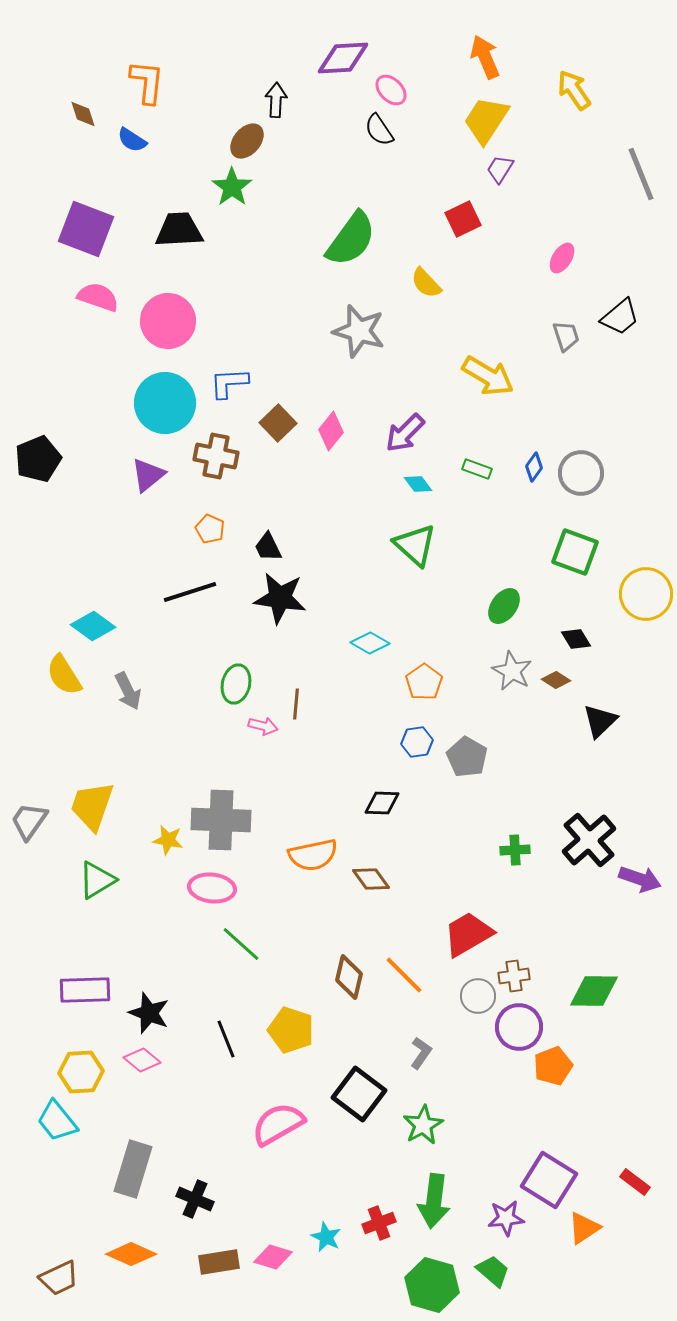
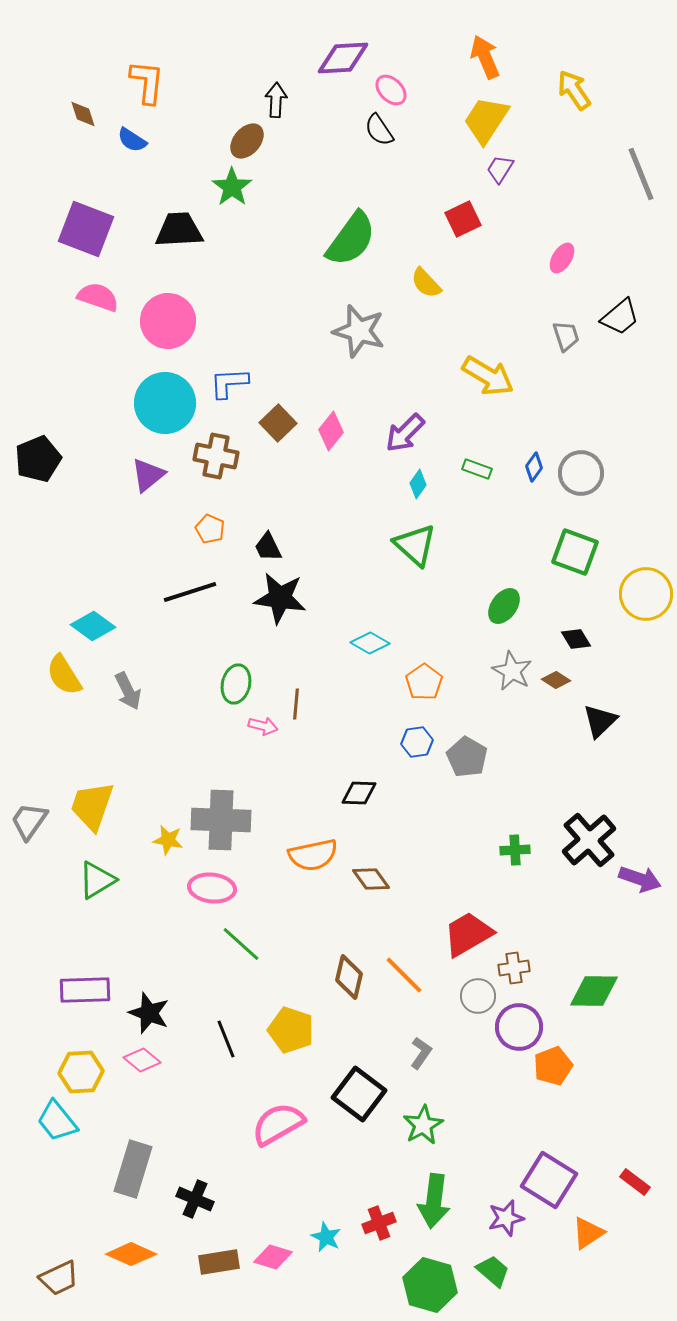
cyan diamond at (418, 484): rotated 72 degrees clockwise
black diamond at (382, 803): moved 23 px left, 10 px up
brown cross at (514, 976): moved 8 px up
purple star at (506, 1218): rotated 9 degrees counterclockwise
orange triangle at (584, 1228): moved 4 px right, 5 px down
green hexagon at (432, 1285): moved 2 px left
